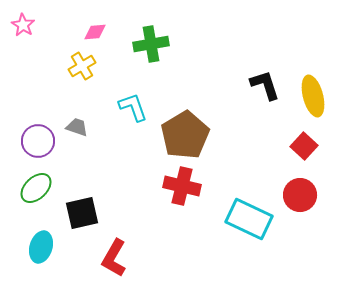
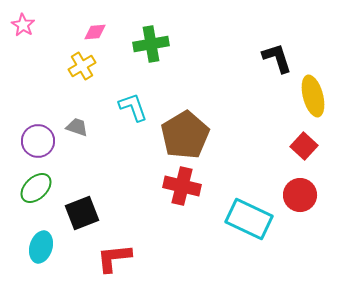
black L-shape: moved 12 px right, 27 px up
black square: rotated 8 degrees counterclockwise
red L-shape: rotated 54 degrees clockwise
